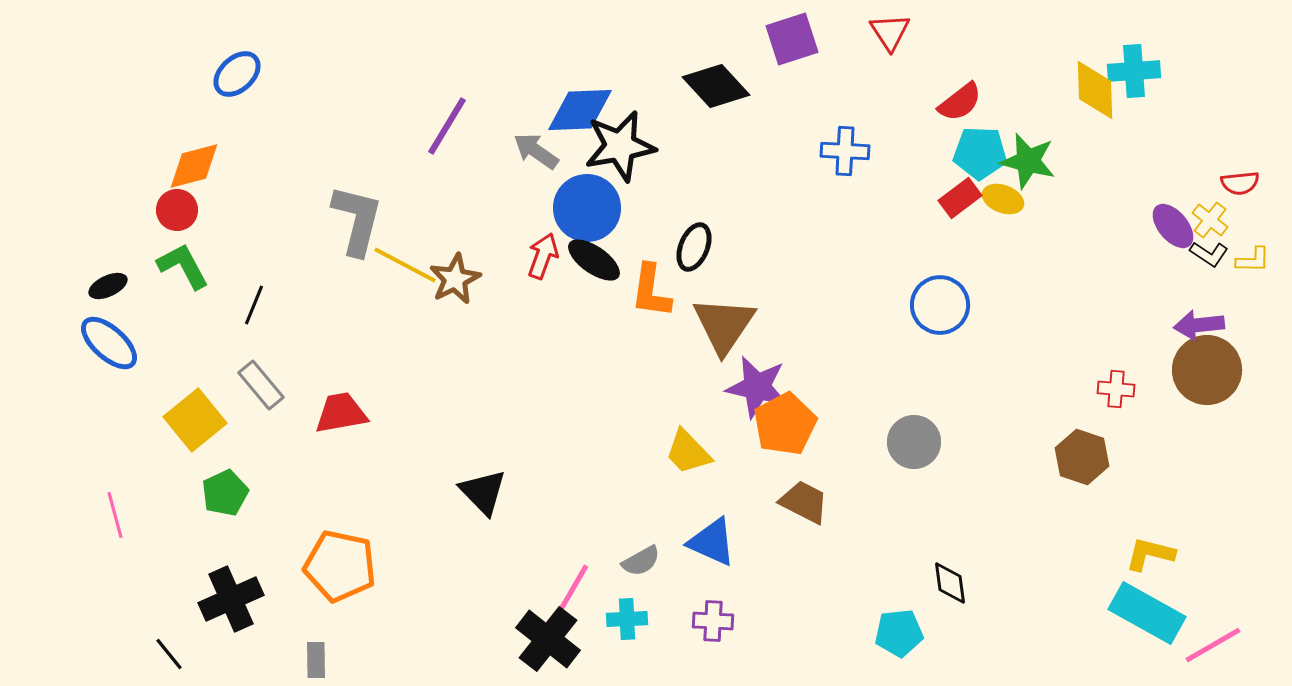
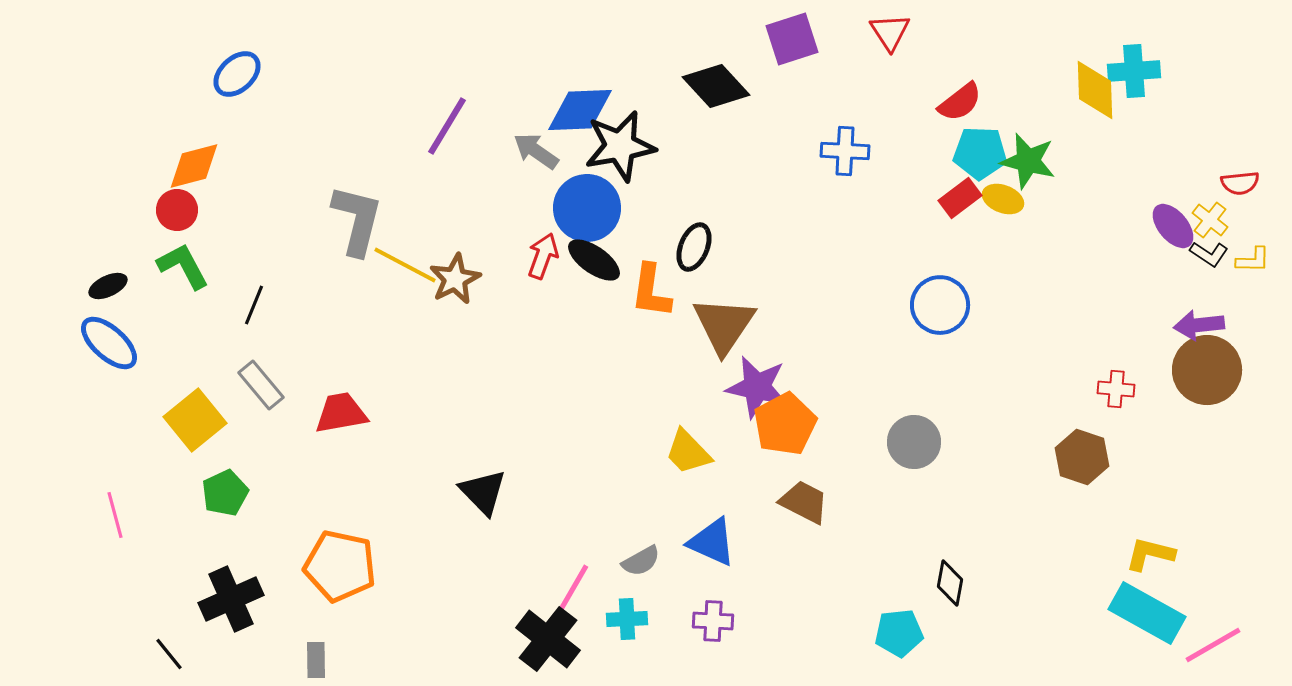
black diamond at (950, 583): rotated 18 degrees clockwise
